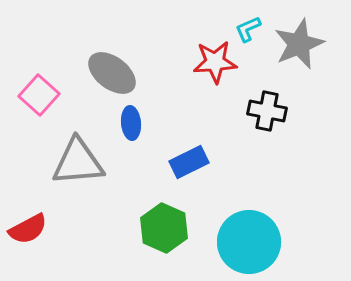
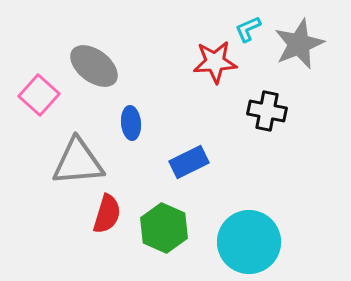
gray ellipse: moved 18 px left, 7 px up
red semicircle: moved 79 px right, 15 px up; rotated 45 degrees counterclockwise
